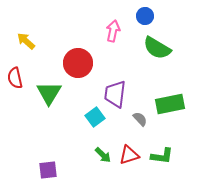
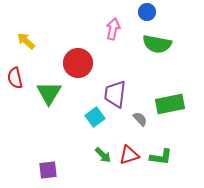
blue circle: moved 2 px right, 4 px up
pink arrow: moved 2 px up
green semicircle: moved 4 px up; rotated 20 degrees counterclockwise
green L-shape: moved 1 px left, 1 px down
